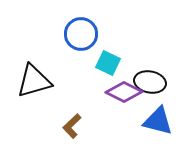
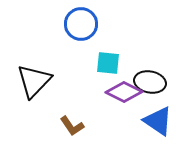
blue circle: moved 10 px up
cyan square: rotated 20 degrees counterclockwise
black triangle: rotated 30 degrees counterclockwise
blue triangle: rotated 20 degrees clockwise
brown L-shape: rotated 80 degrees counterclockwise
